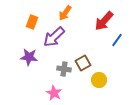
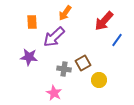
orange rectangle: rotated 24 degrees counterclockwise
